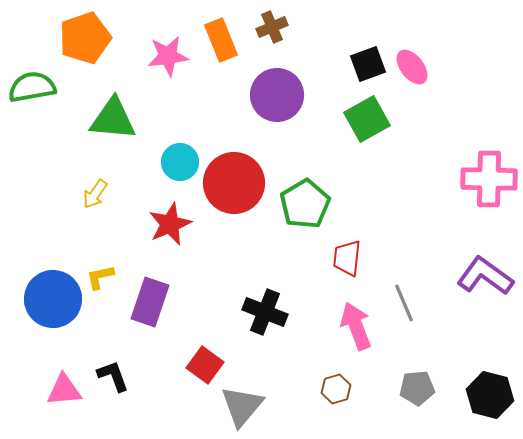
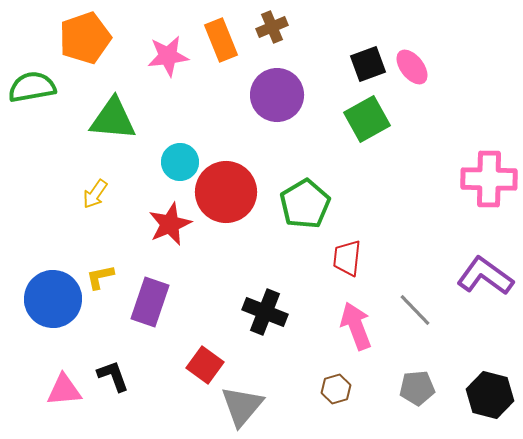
red circle: moved 8 px left, 9 px down
gray line: moved 11 px right, 7 px down; rotated 21 degrees counterclockwise
